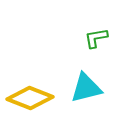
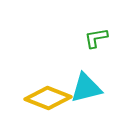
yellow diamond: moved 18 px right
